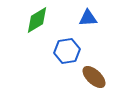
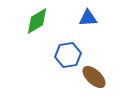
green diamond: moved 1 px down
blue hexagon: moved 1 px right, 4 px down
